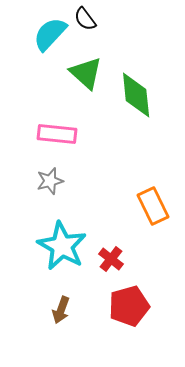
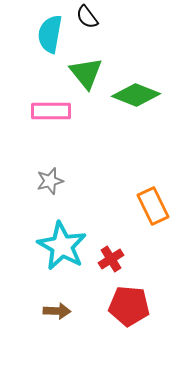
black semicircle: moved 2 px right, 2 px up
cyan semicircle: rotated 33 degrees counterclockwise
green triangle: rotated 9 degrees clockwise
green diamond: rotated 63 degrees counterclockwise
pink rectangle: moved 6 px left, 23 px up; rotated 6 degrees counterclockwise
red cross: rotated 20 degrees clockwise
red pentagon: rotated 21 degrees clockwise
brown arrow: moved 4 px left, 1 px down; rotated 108 degrees counterclockwise
